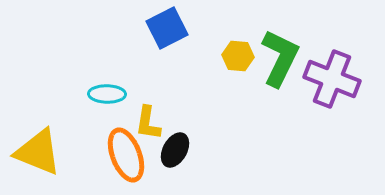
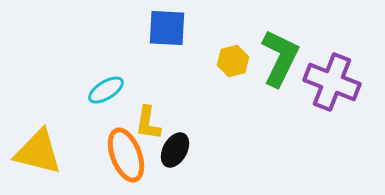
blue square: rotated 30 degrees clockwise
yellow hexagon: moved 5 px left, 5 px down; rotated 20 degrees counterclockwise
purple cross: moved 3 px down
cyan ellipse: moved 1 px left, 4 px up; rotated 33 degrees counterclockwise
yellow triangle: rotated 8 degrees counterclockwise
